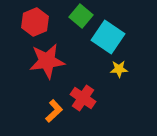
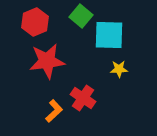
cyan square: moved 1 px right, 2 px up; rotated 32 degrees counterclockwise
